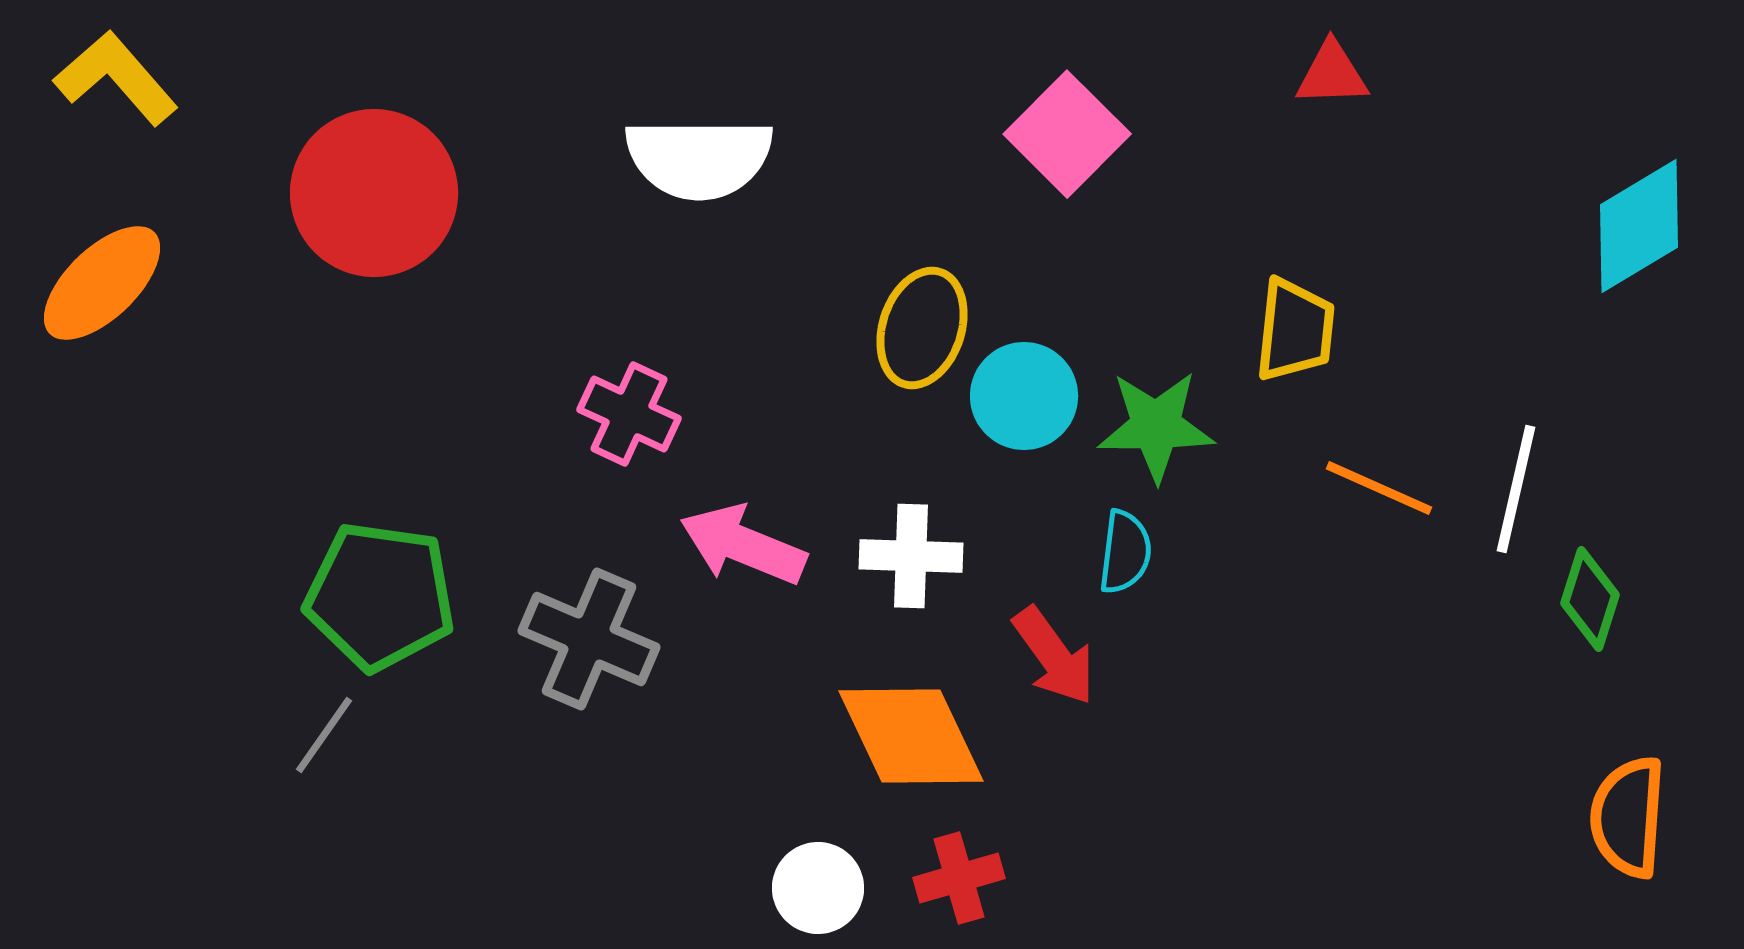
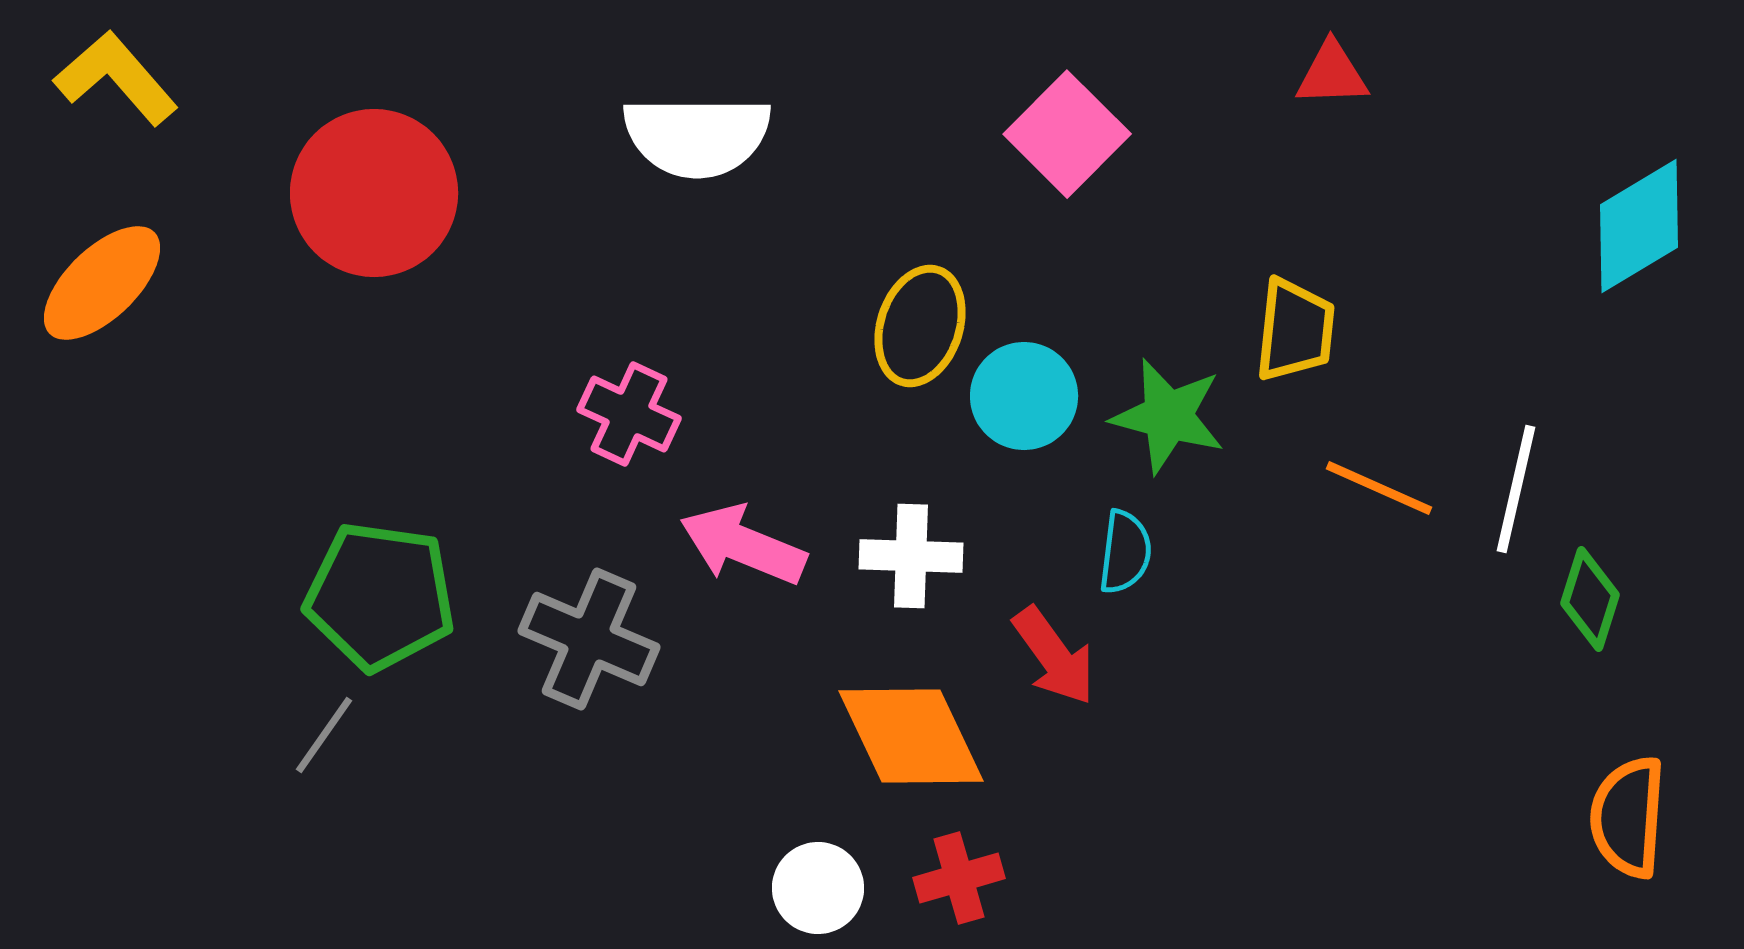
white semicircle: moved 2 px left, 22 px up
yellow ellipse: moved 2 px left, 2 px up
green star: moved 12 px right, 10 px up; rotated 15 degrees clockwise
